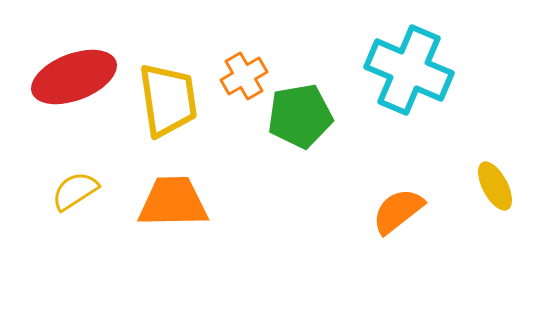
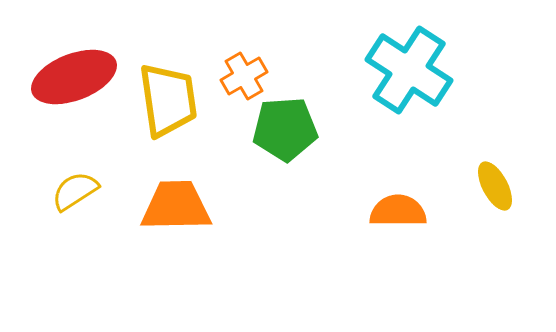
cyan cross: rotated 10 degrees clockwise
green pentagon: moved 15 px left, 13 px down; rotated 6 degrees clockwise
orange trapezoid: moved 3 px right, 4 px down
orange semicircle: rotated 38 degrees clockwise
